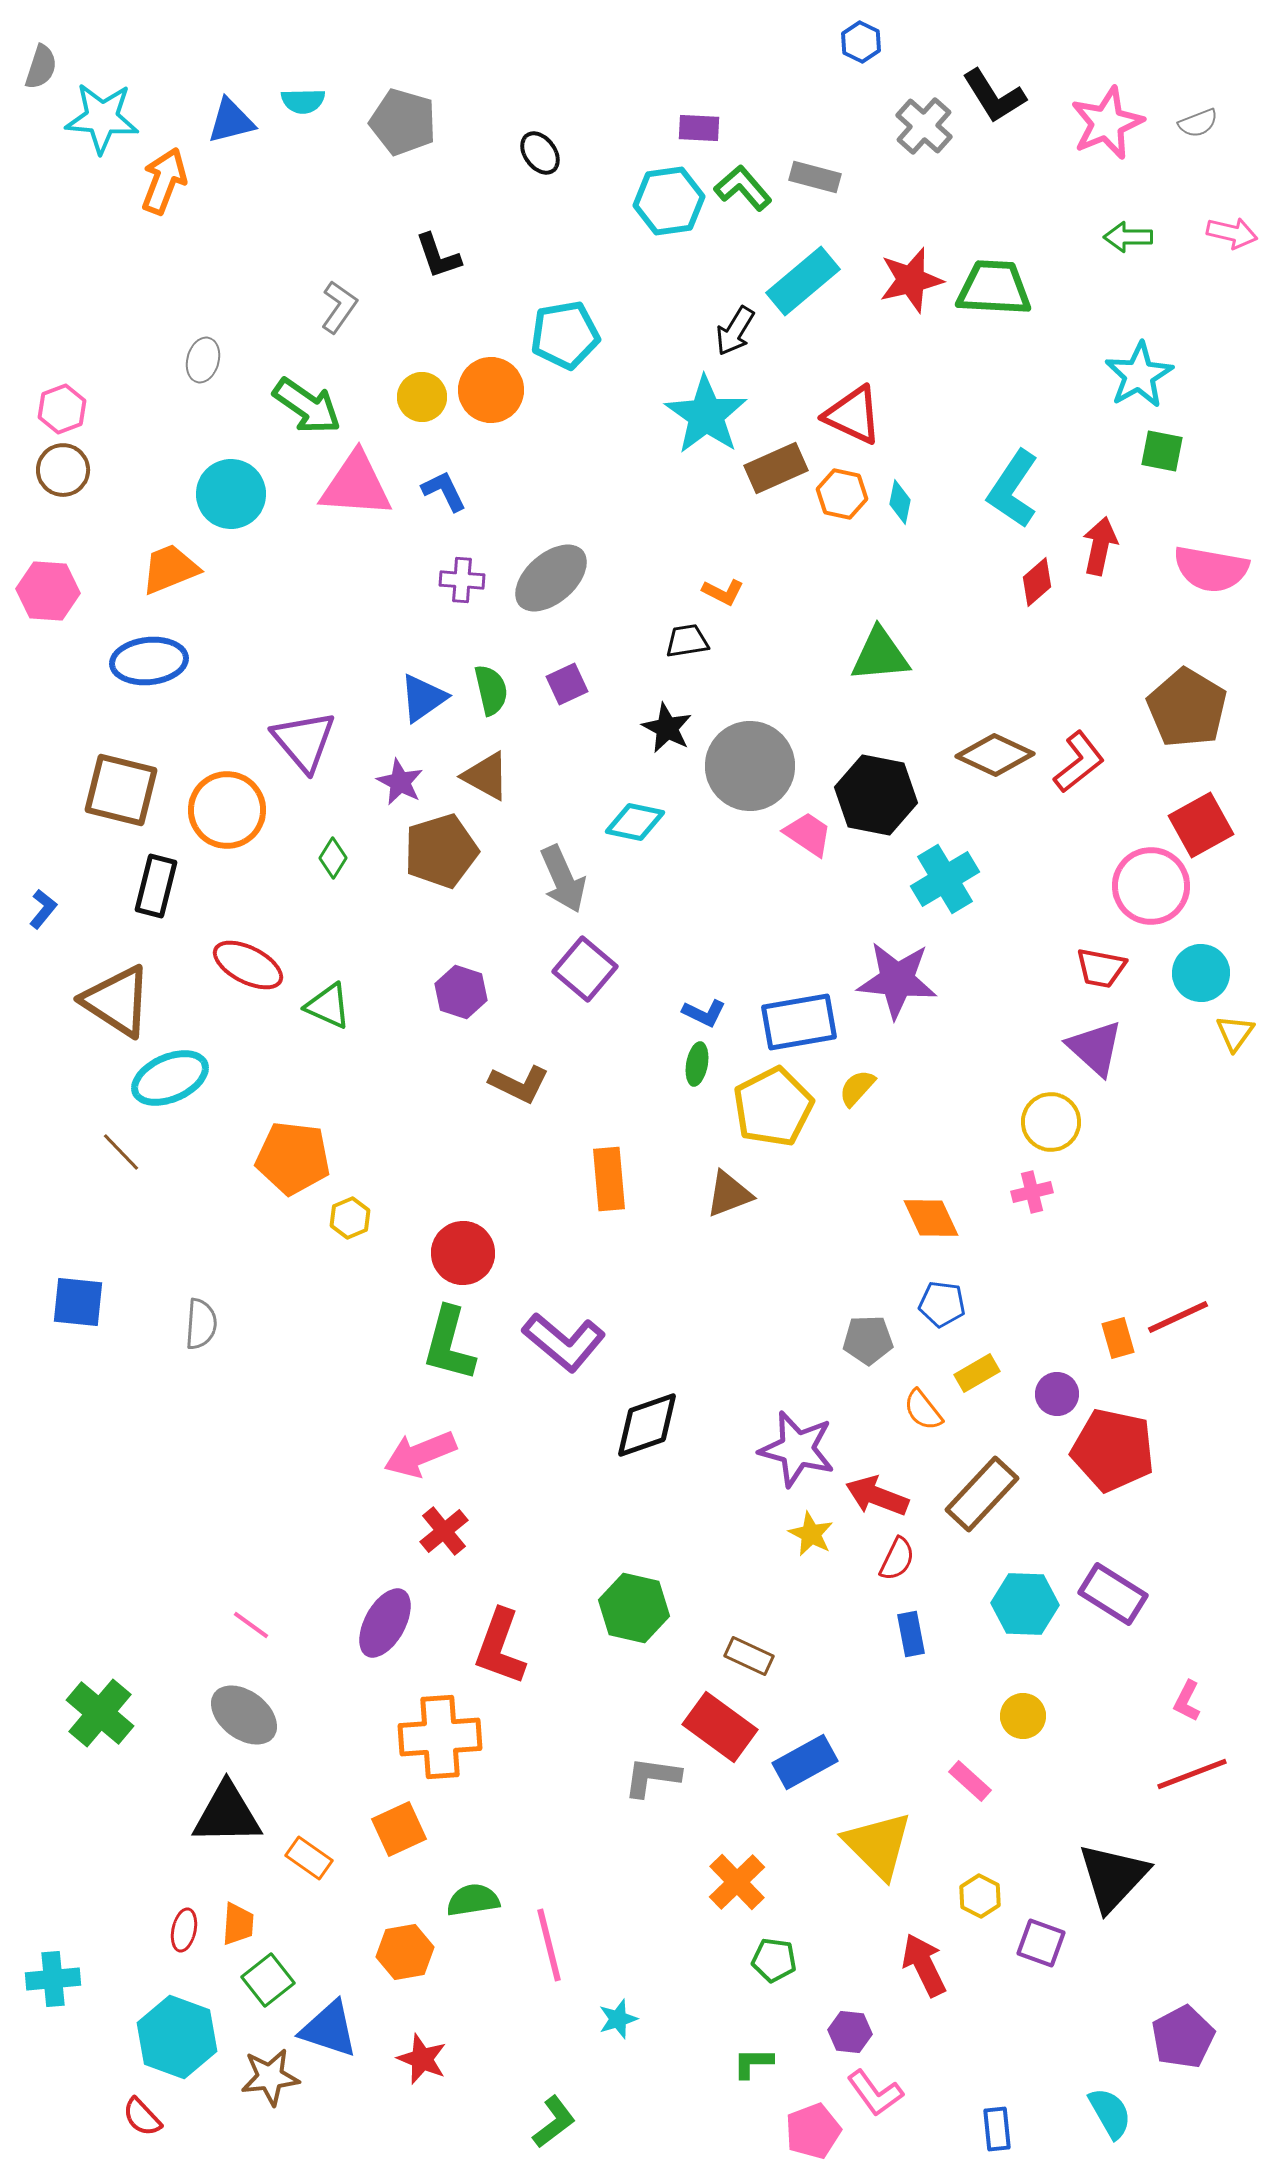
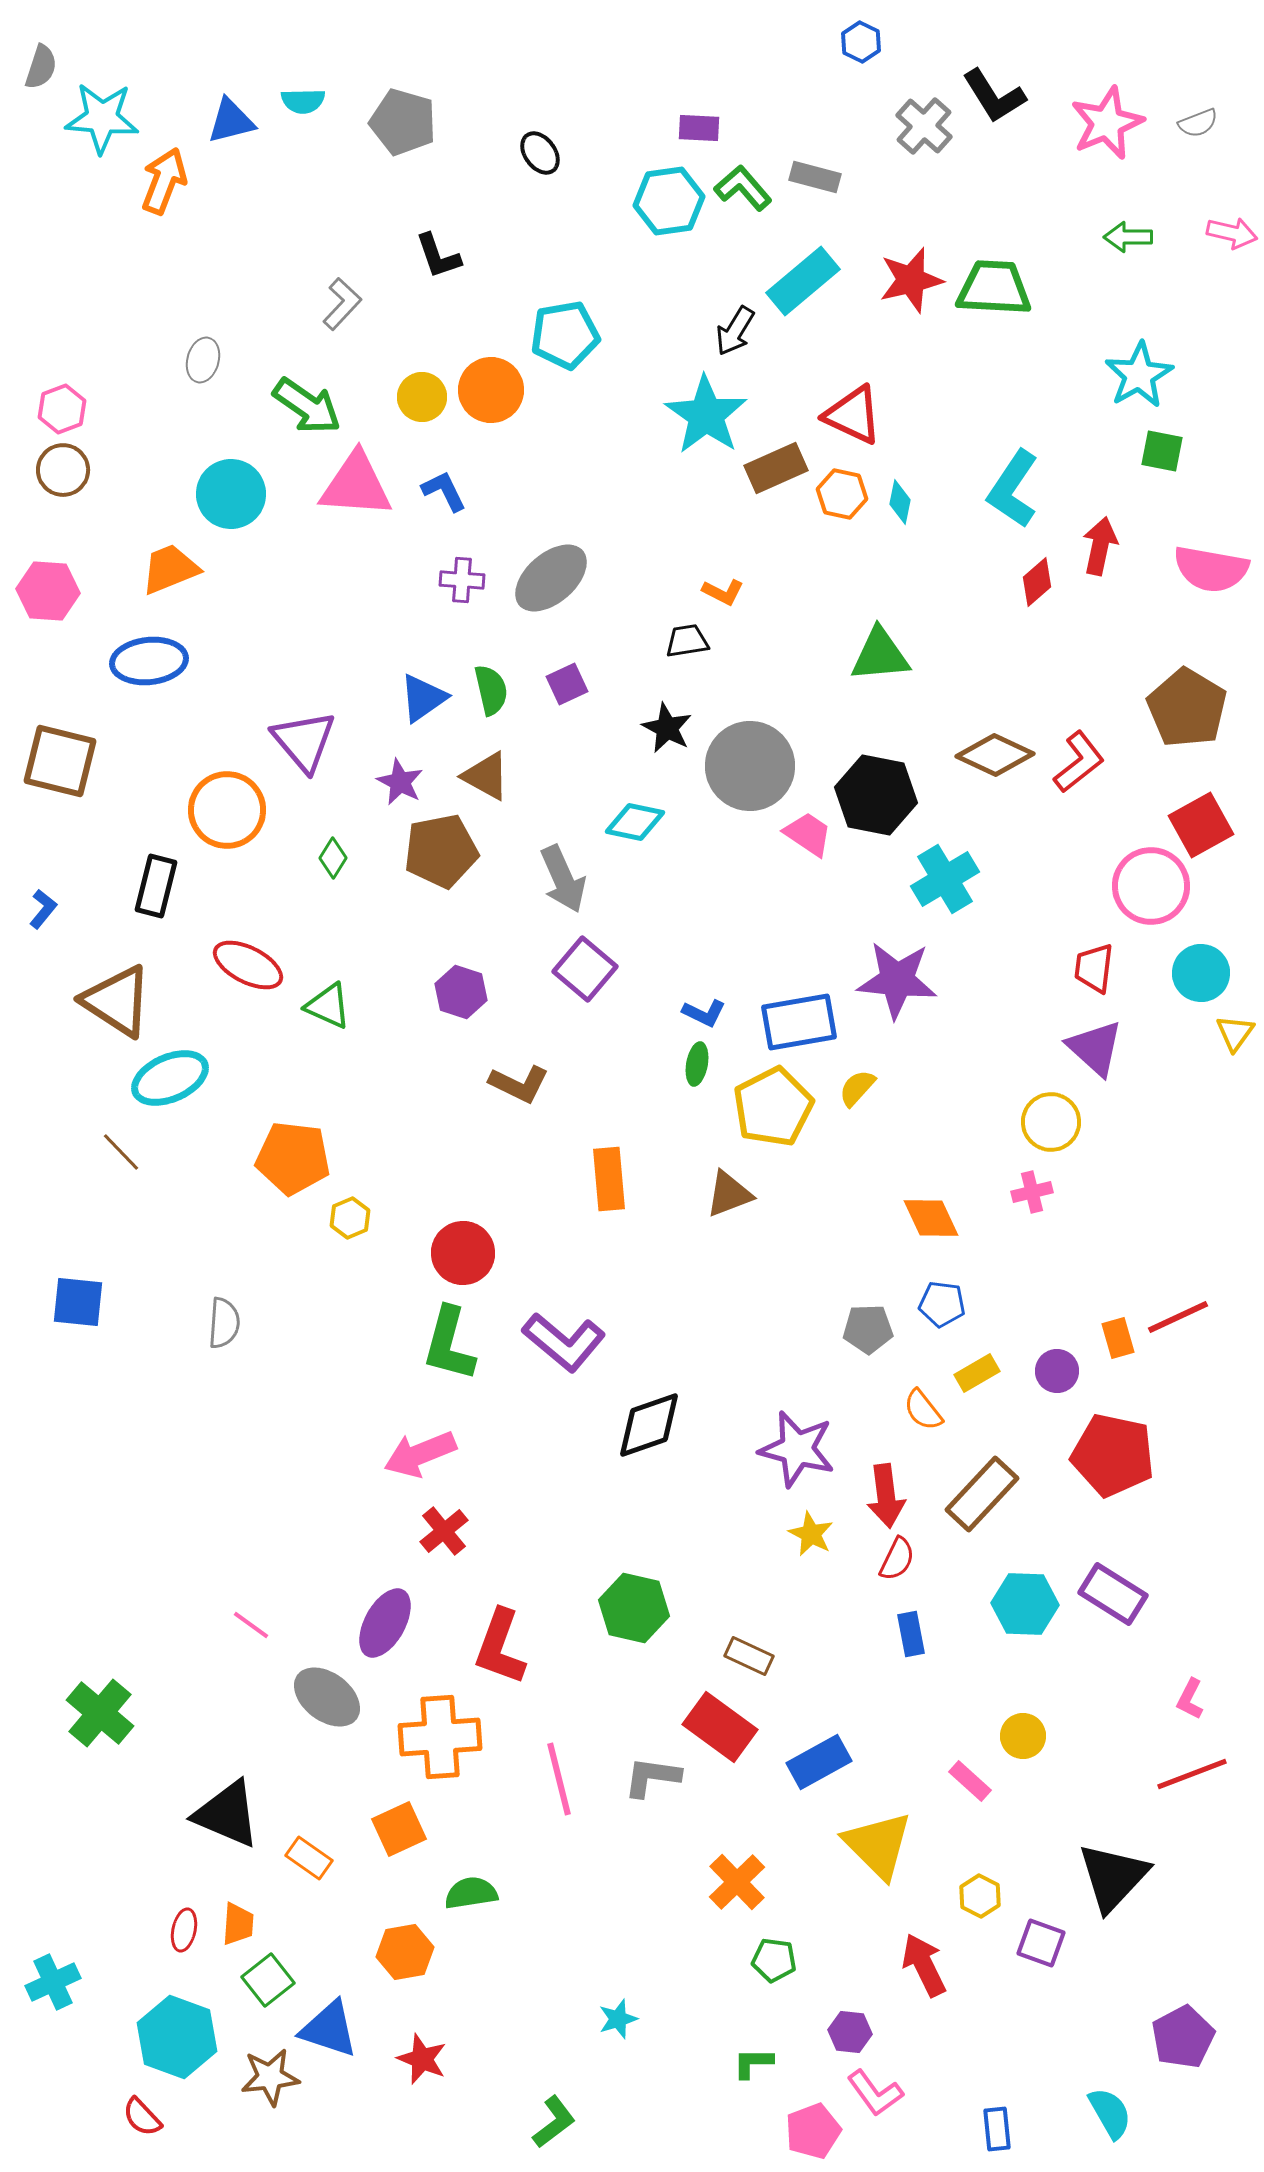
gray L-shape at (339, 307): moved 3 px right, 3 px up; rotated 8 degrees clockwise
brown square at (121, 790): moved 61 px left, 29 px up
brown pentagon at (441, 851): rotated 6 degrees clockwise
red trapezoid at (1101, 968): moved 7 px left; rotated 86 degrees clockwise
gray semicircle at (201, 1324): moved 23 px right, 1 px up
gray pentagon at (868, 1340): moved 11 px up
purple circle at (1057, 1394): moved 23 px up
black diamond at (647, 1425): moved 2 px right
red pentagon at (1113, 1450): moved 5 px down
red arrow at (877, 1496): moved 9 px right; rotated 118 degrees counterclockwise
pink L-shape at (1187, 1701): moved 3 px right, 2 px up
gray ellipse at (244, 1715): moved 83 px right, 18 px up
yellow circle at (1023, 1716): moved 20 px down
blue rectangle at (805, 1762): moved 14 px right
black triangle at (227, 1814): rotated 24 degrees clockwise
green semicircle at (473, 1900): moved 2 px left, 7 px up
pink line at (549, 1945): moved 10 px right, 166 px up
cyan cross at (53, 1979): moved 3 px down; rotated 20 degrees counterclockwise
